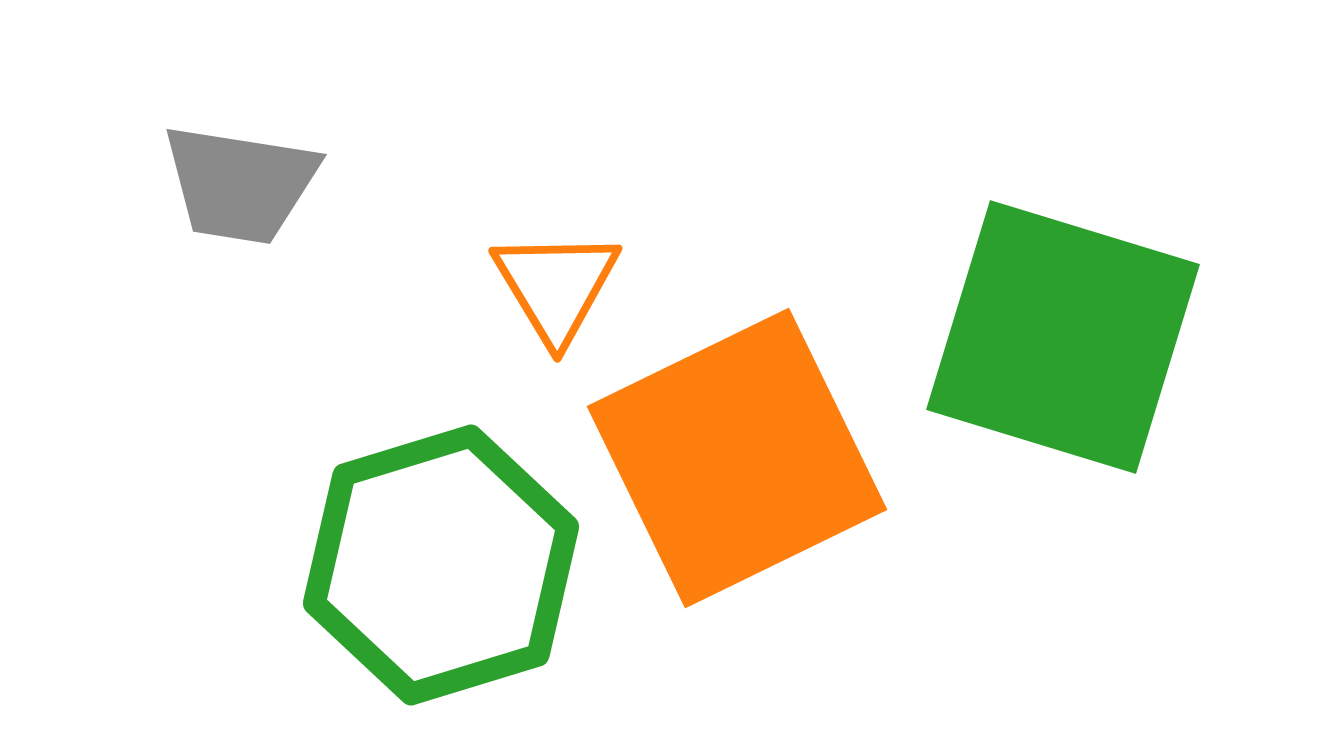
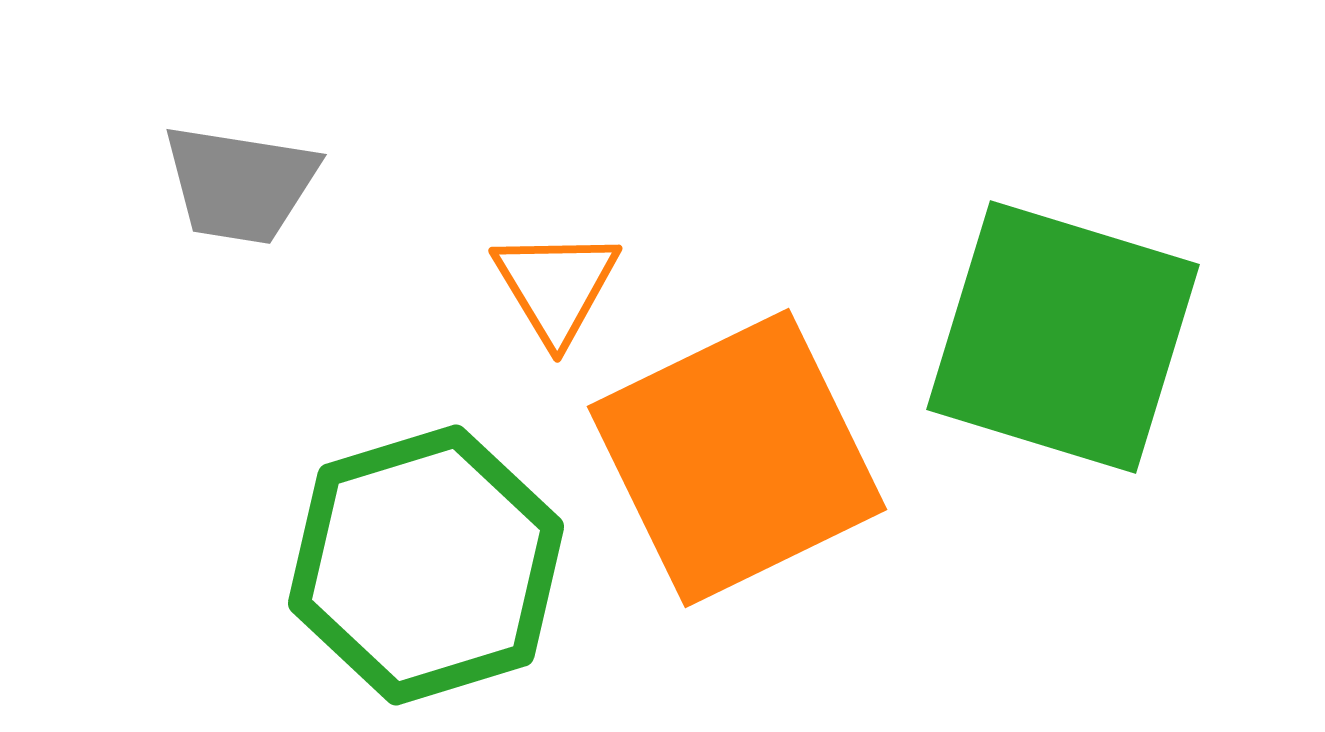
green hexagon: moved 15 px left
